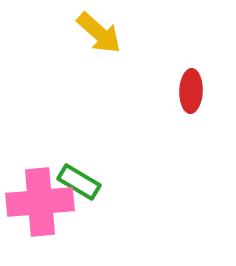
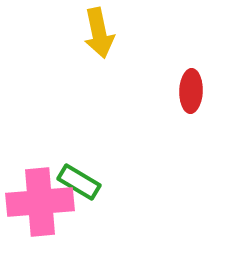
yellow arrow: rotated 36 degrees clockwise
